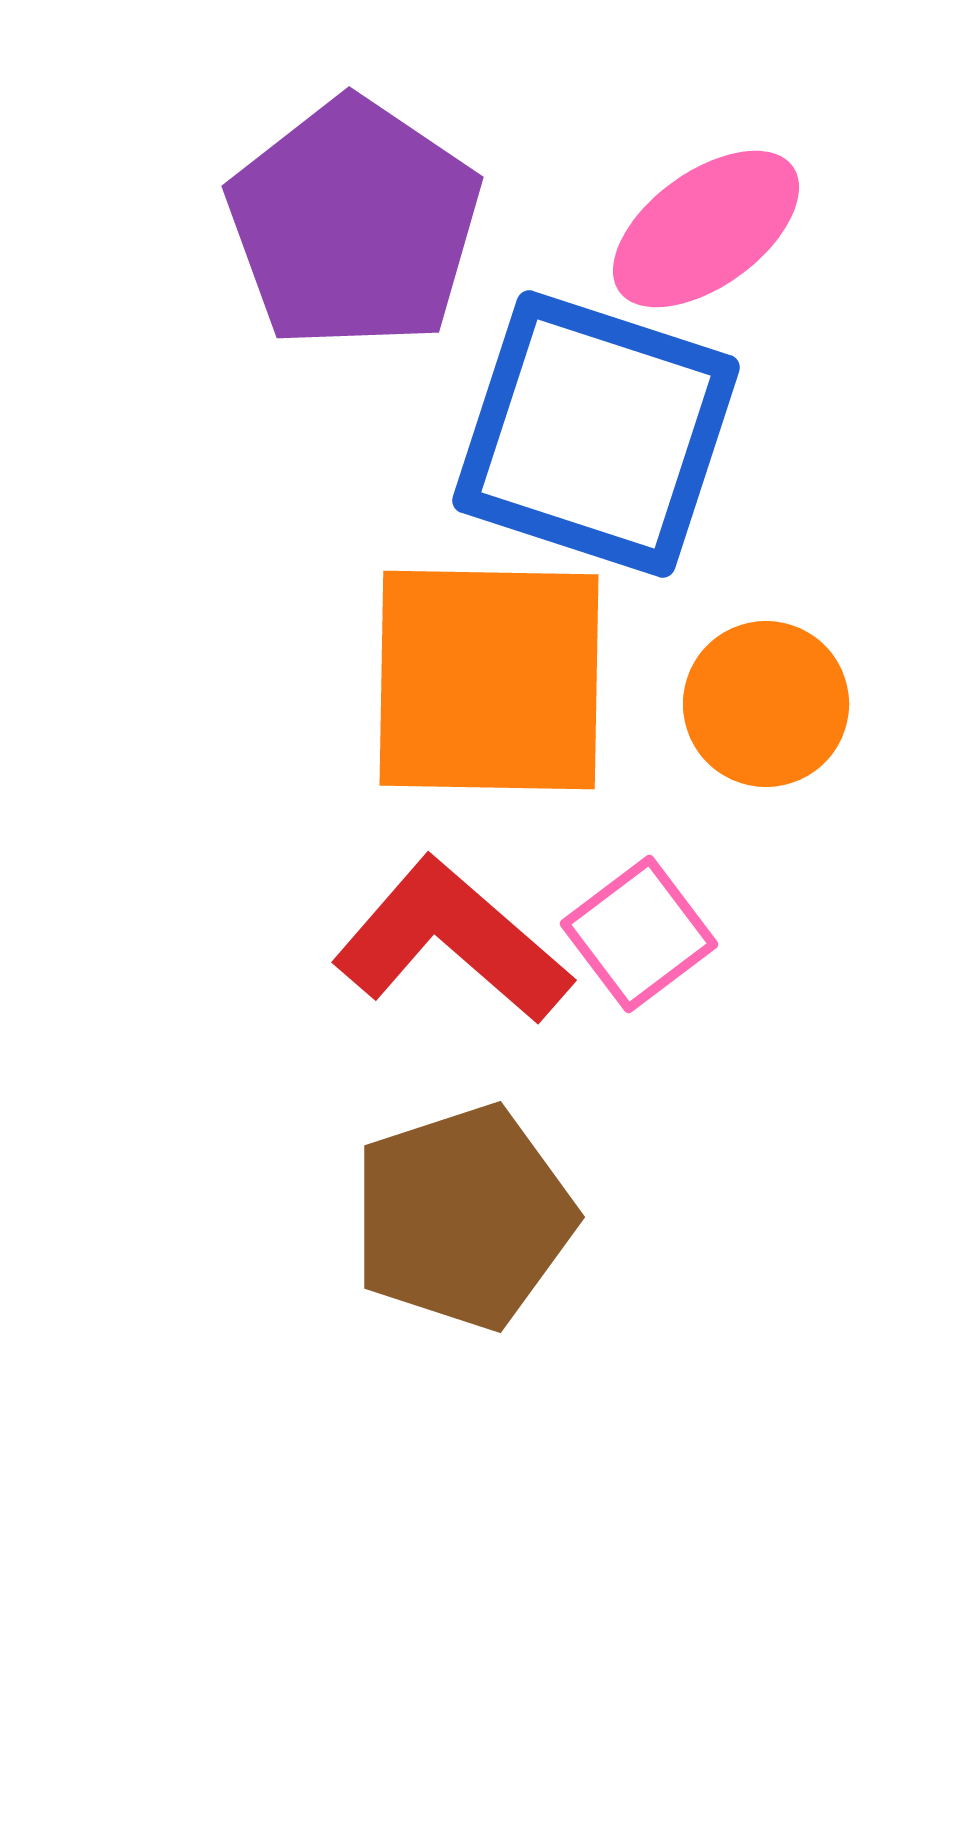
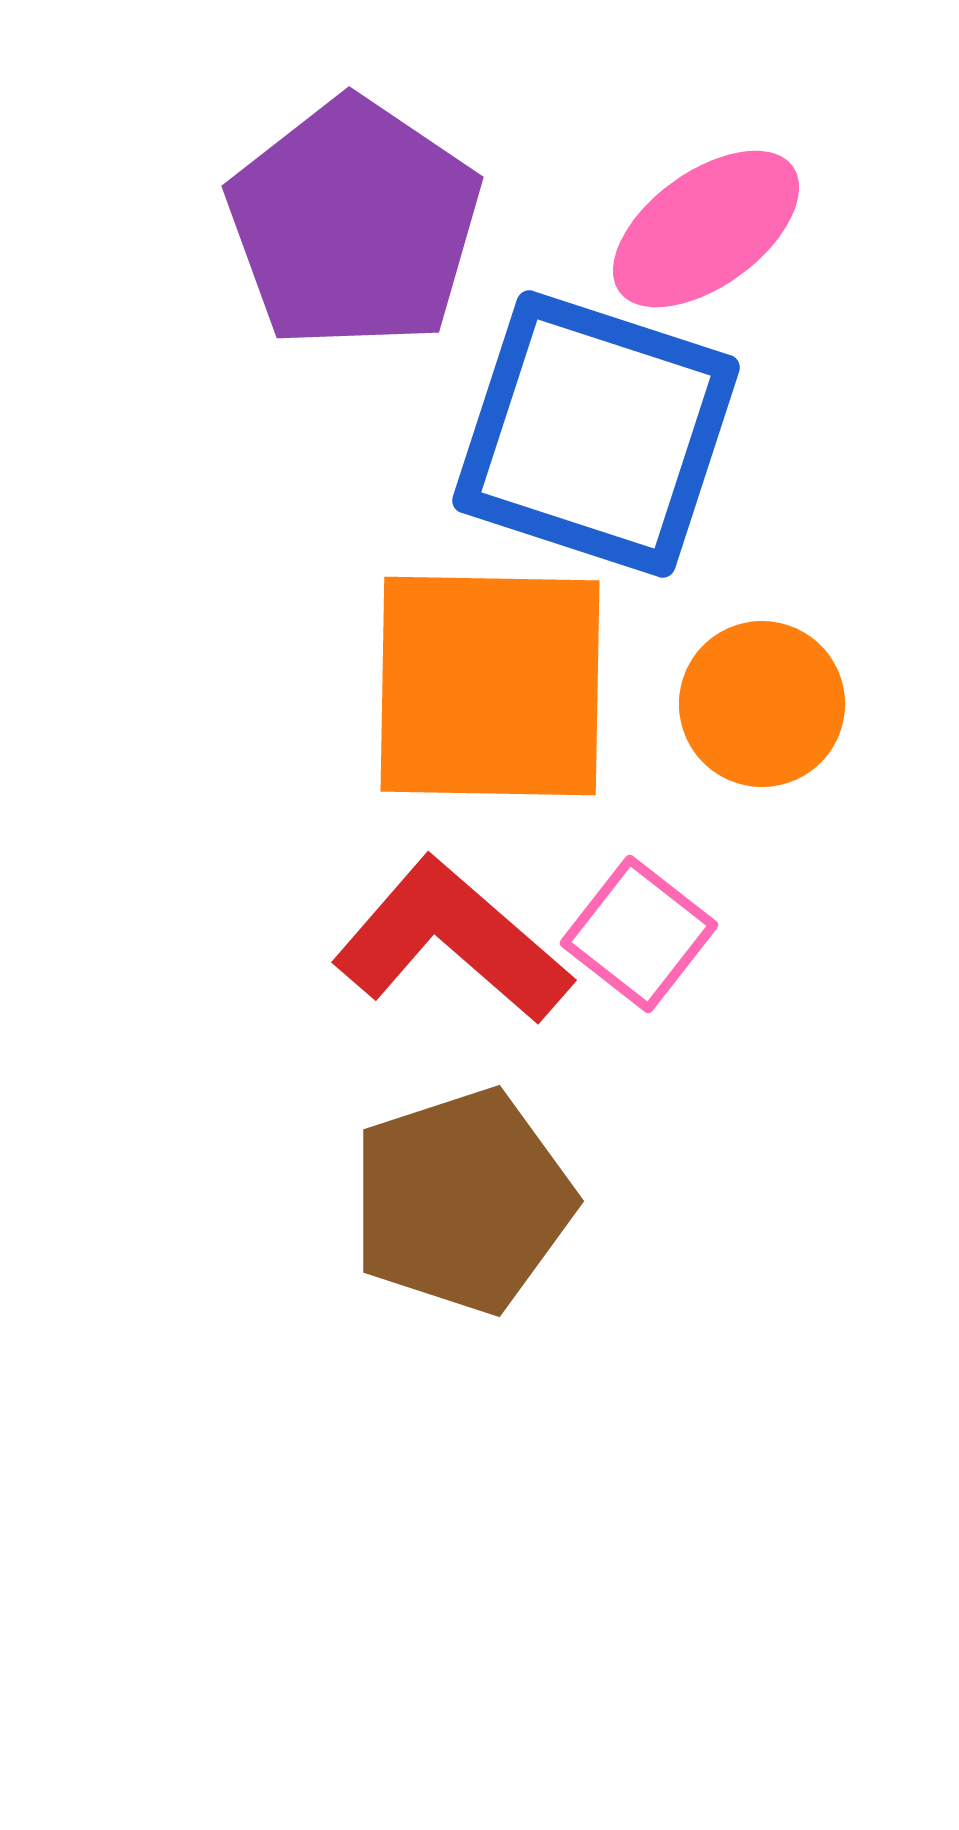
orange square: moved 1 px right, 6 px down
orange circle: moved 4 px left
pink square: rotated 15 degrees counterclockwise
brown pentagon: moved 1 px left, 16 px up
